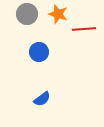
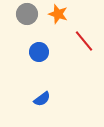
red line: moved 12 px down; rotated 55 degrees clockwise
